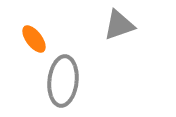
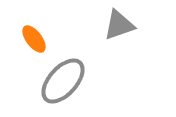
gray ellipse: rotated 36 degrees clockwise
